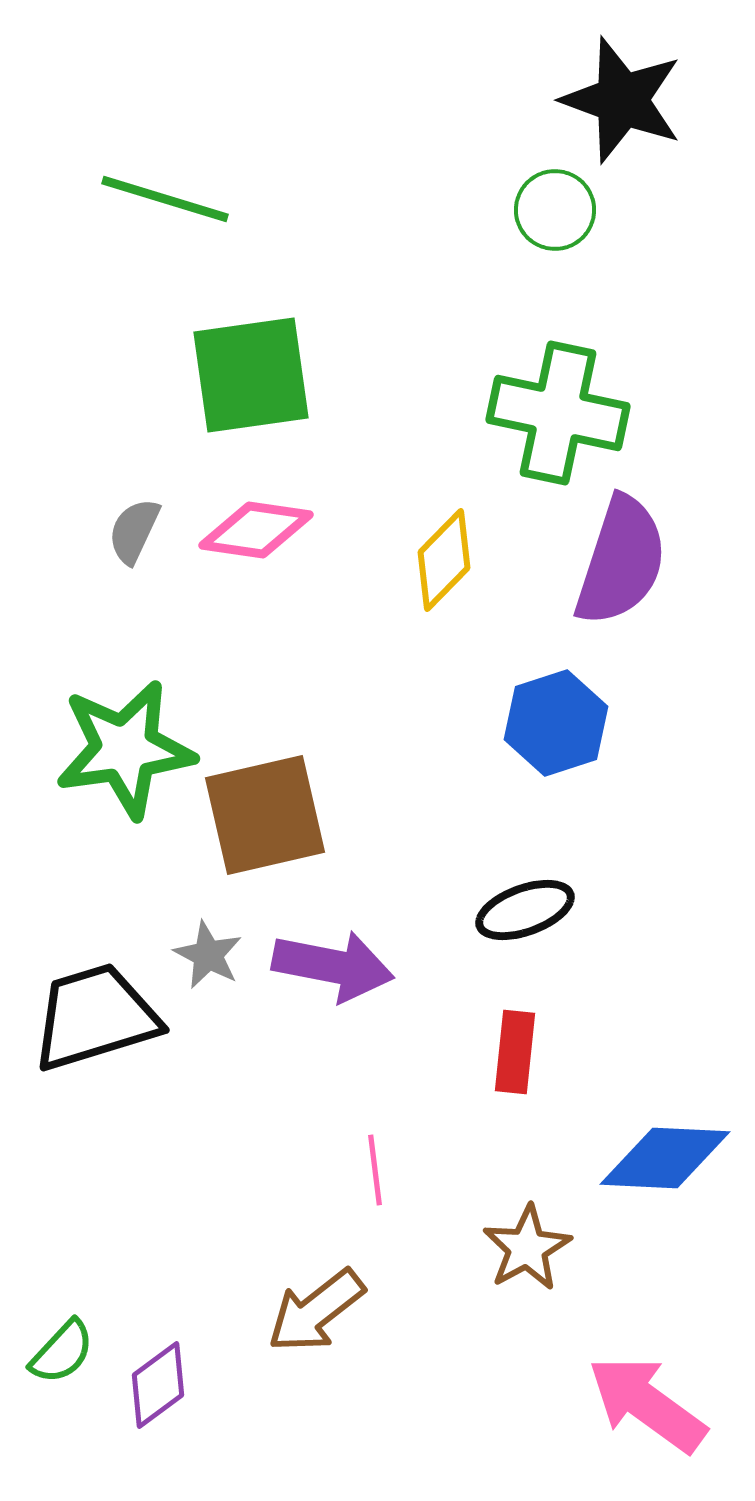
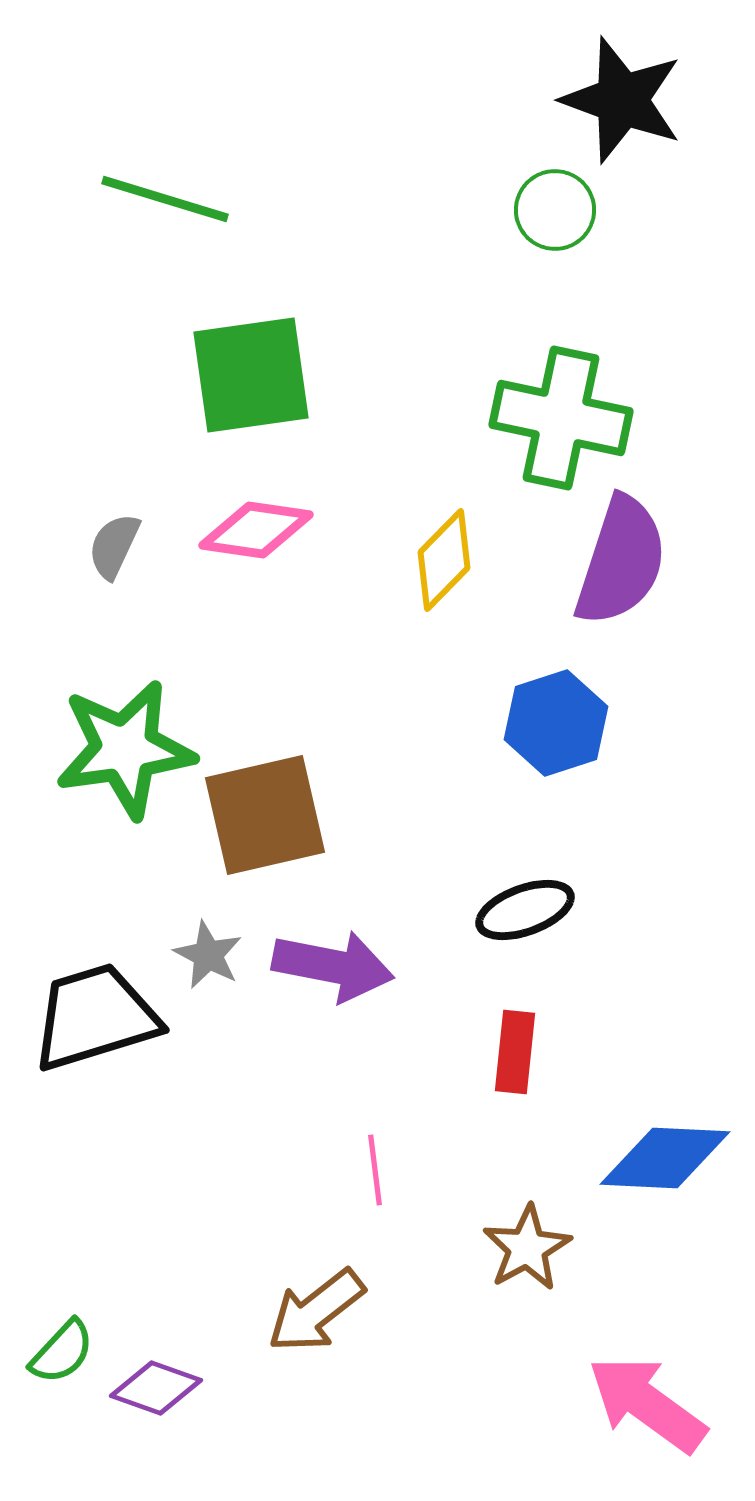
green cross: moved 3 px right, 5 px down
gray semicircle: moved 20 px left, 15 px down
purple diamond: moved 2 px left, 3 px down; rotated 56 degrees clockwise
